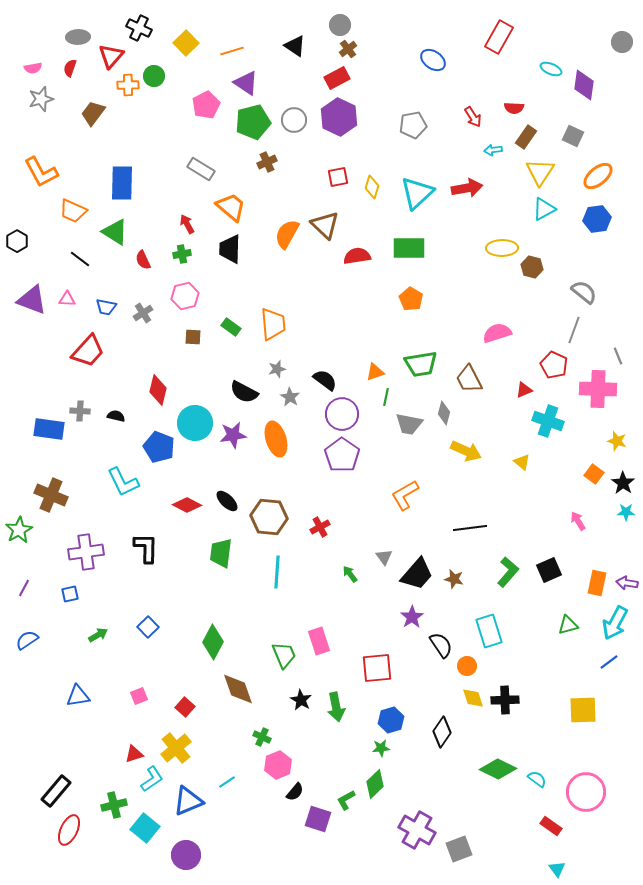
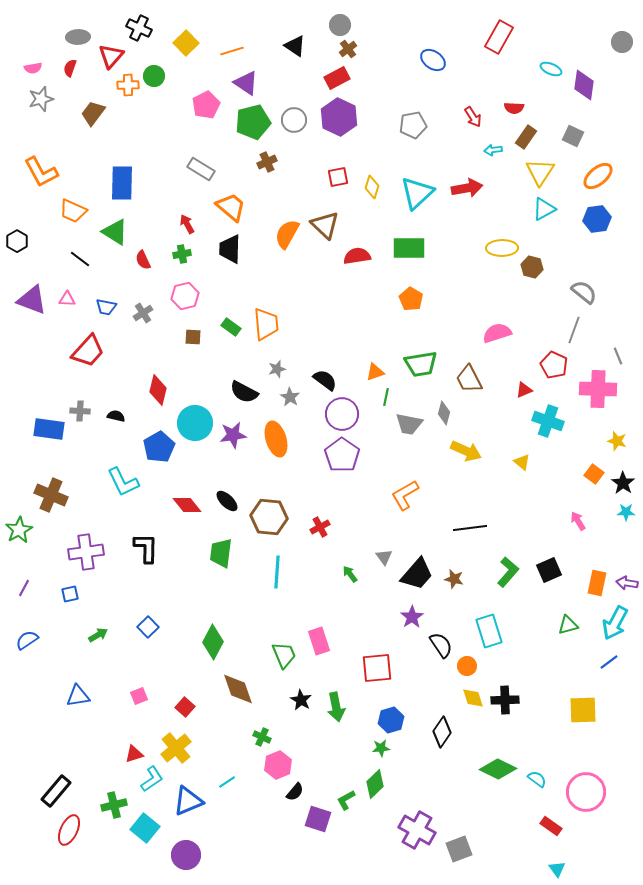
orange trapezoid at (273, 324): moved 7 px left
blue pentagon at (159, 447): rotated 20 degrees clockwise
red diamond at (187, 505): rotated 24 degrees clockwise
